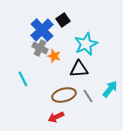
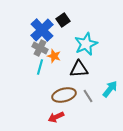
cyan line: moved 17 px right, 12 px up; rotated 42 degrees clockwise
